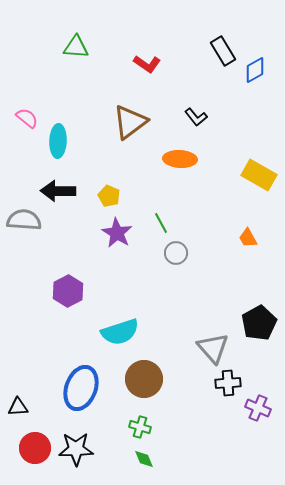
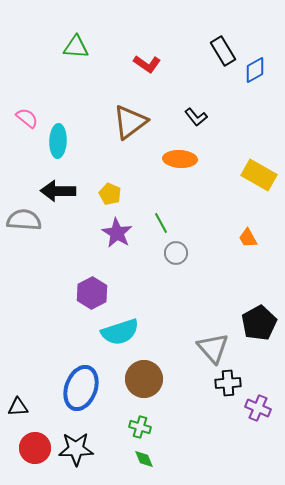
yellow pentagon: moved 1 px right, 2 px up
purple hexagon: moved 24 px right, 2 px down
